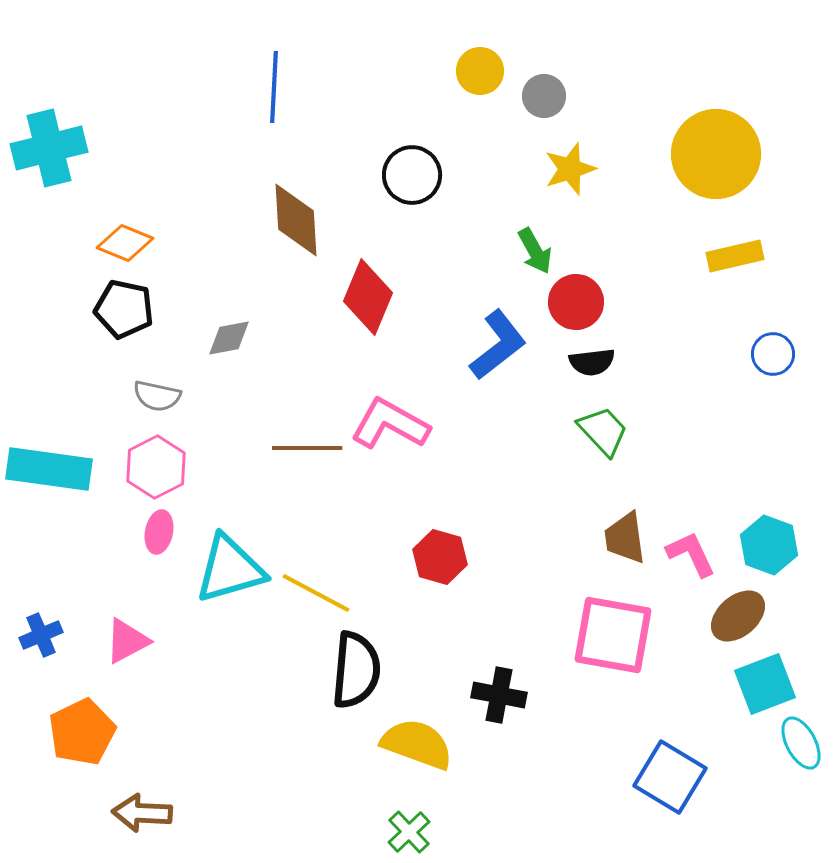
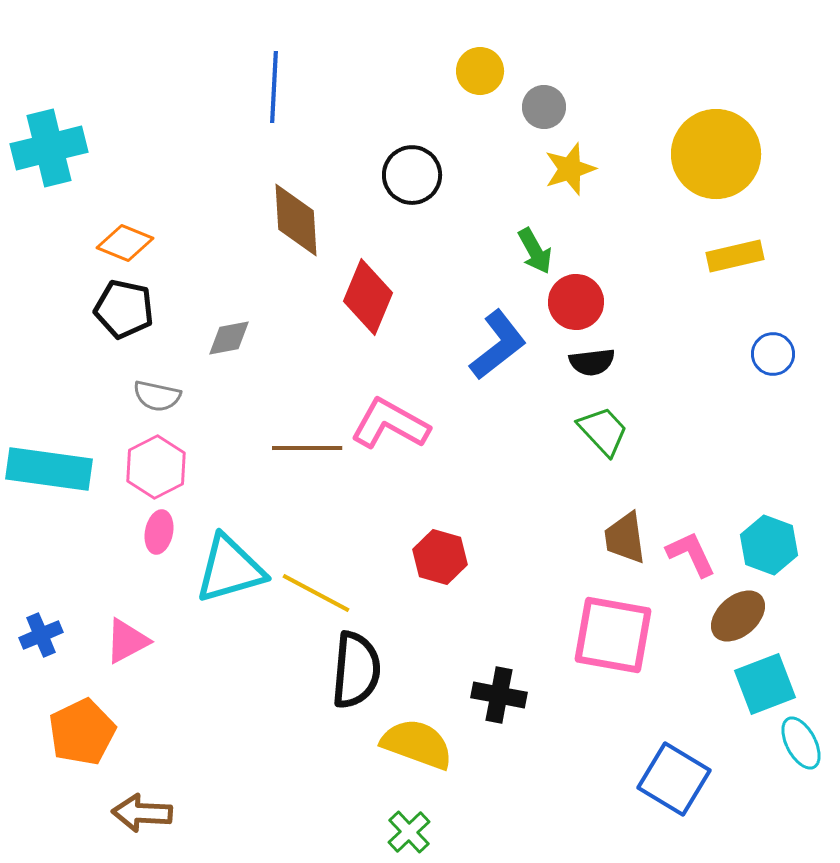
gray circle at (544, 96): moved 11 px down
blue square at (670, 777): moved 4 px right, 2 px down
